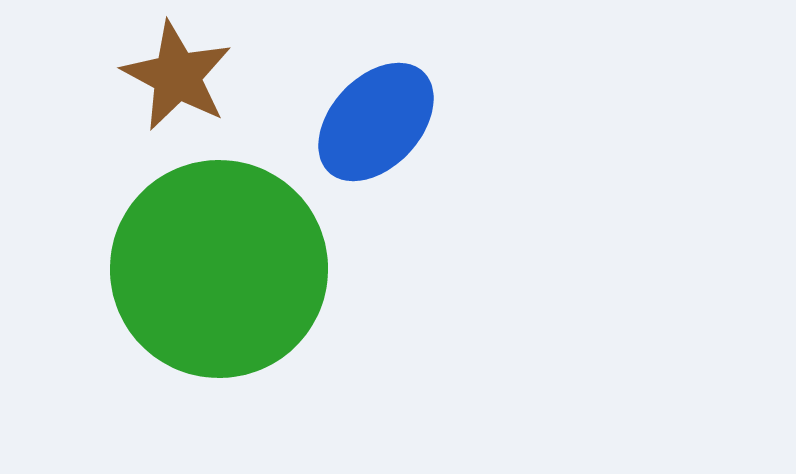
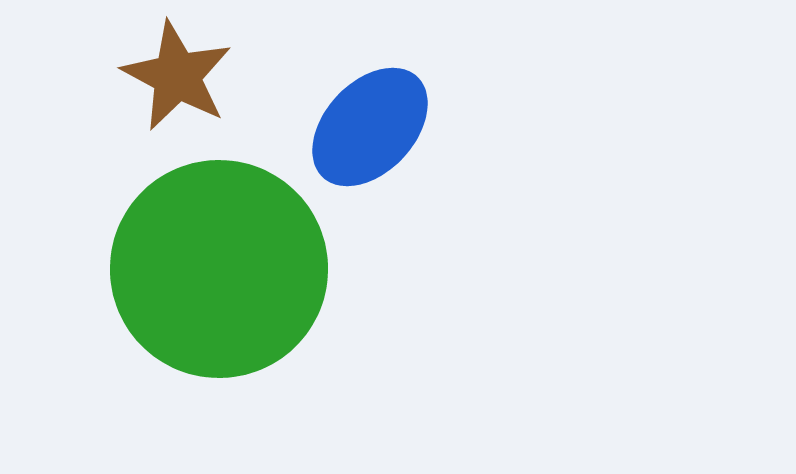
blue ellipse: moved 6 px left, 5 px down
